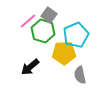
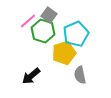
cyan pentagon: moved 1 px up
yellow pentagon: rotated 15 degrees counterclockwise
black arrow: moved 1 px right, 9 px down
